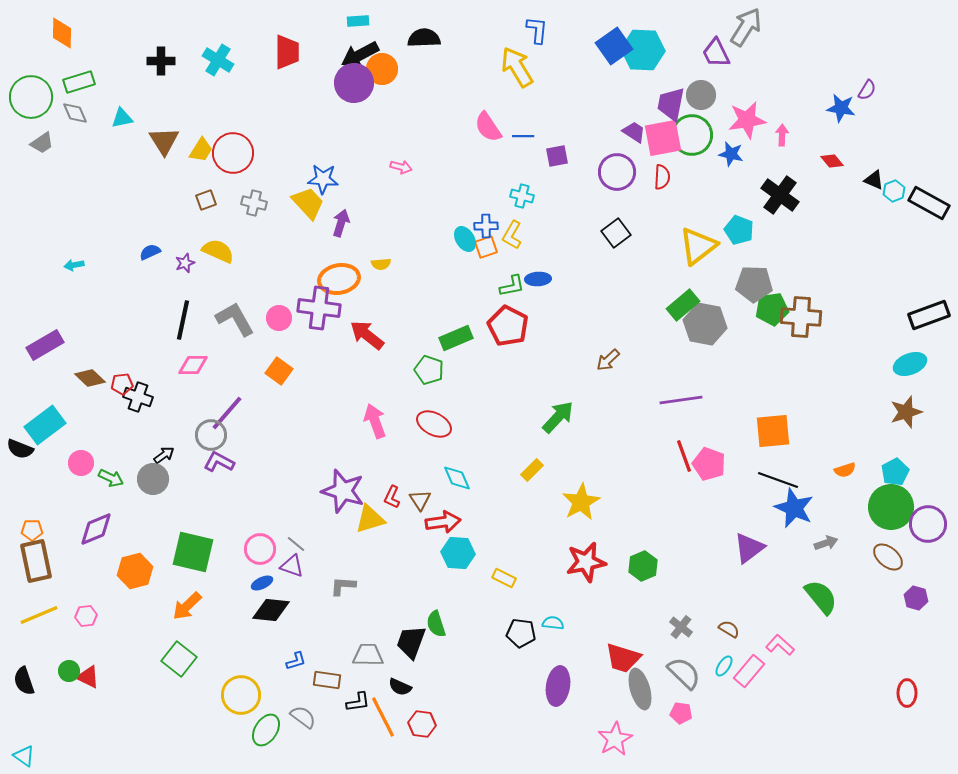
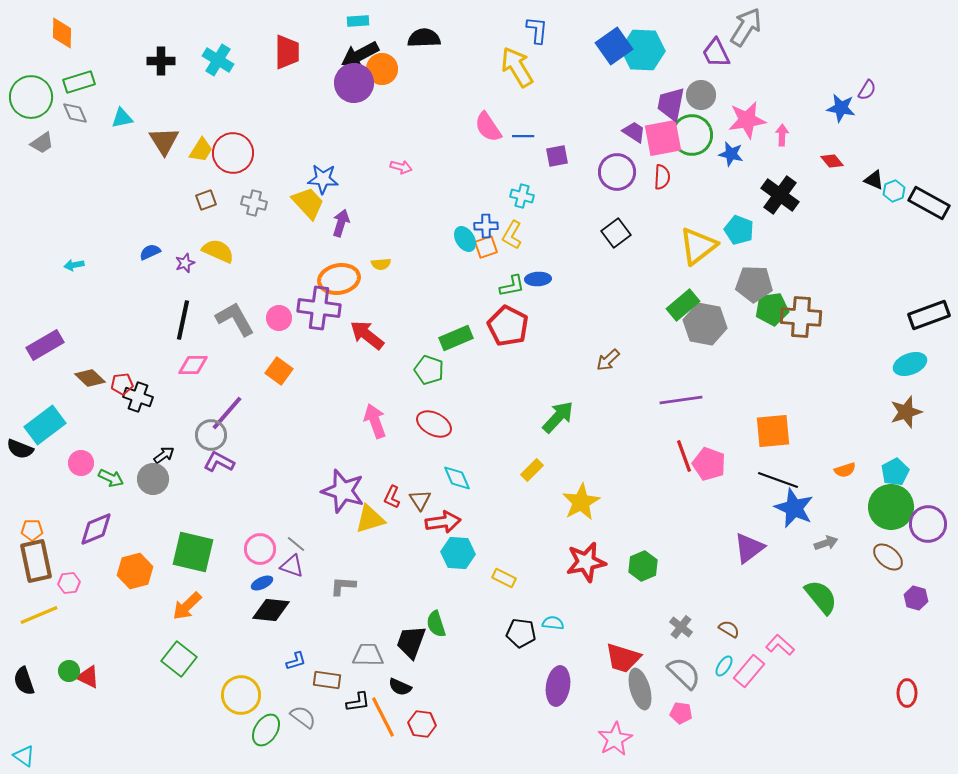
pink hexagon at (86, 616): moved 17 px left, 33 px up
